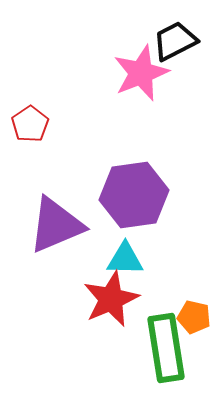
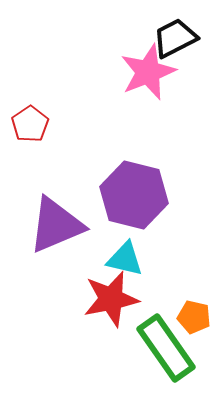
black trapezoid: moved 3 px up
pink star: moved 7 px right, 1 px up
purple hexagon: rotated 22 degrees clockwise
cyan triangle: rotated 12 degrees clockwise
red star: rotated 12 degrees clockwise
green rectangle: rotated 26 degrees counterclockwise
